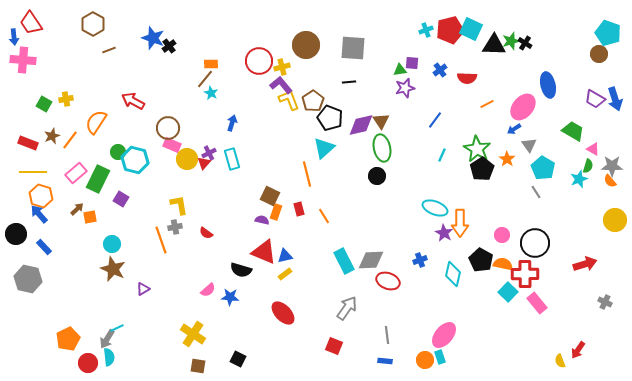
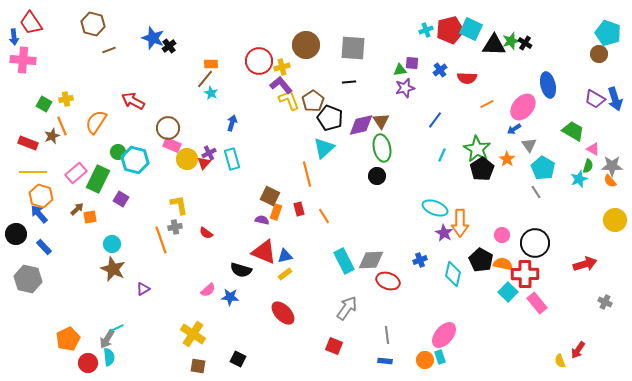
brown hexagon at (93, 24): rotated 15 degrees counterclockwise
orange line at (70, 140): moved 8 px left, 14 px up; rotated 60 degrees counterclockwise
